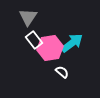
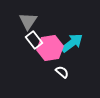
gray triangle: moved 4 px down
